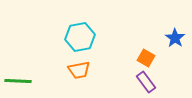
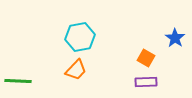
orange trapezoid: moved 3 px left; rotated 35 degrees counterclockwise
purple rectangle: rotated 55 degrees counterclockwise
